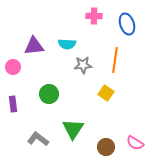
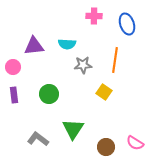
yellow square: moved 2 px left, 1 px up
purple rectangle: moved 1 px right, 9 px up
